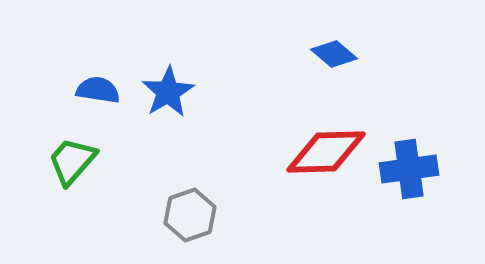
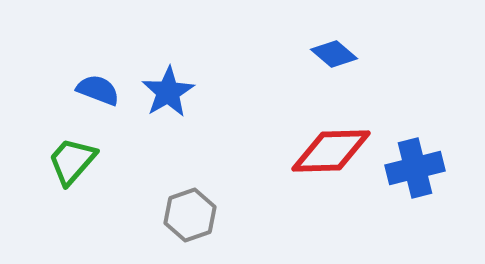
blue semicircle: rotated 12 degrees clockwise
red diamond: moved 5 px right, 1 px up
blue cross: moved 6 px right, 1 px up; rotated 6 degrees counterclockwise
